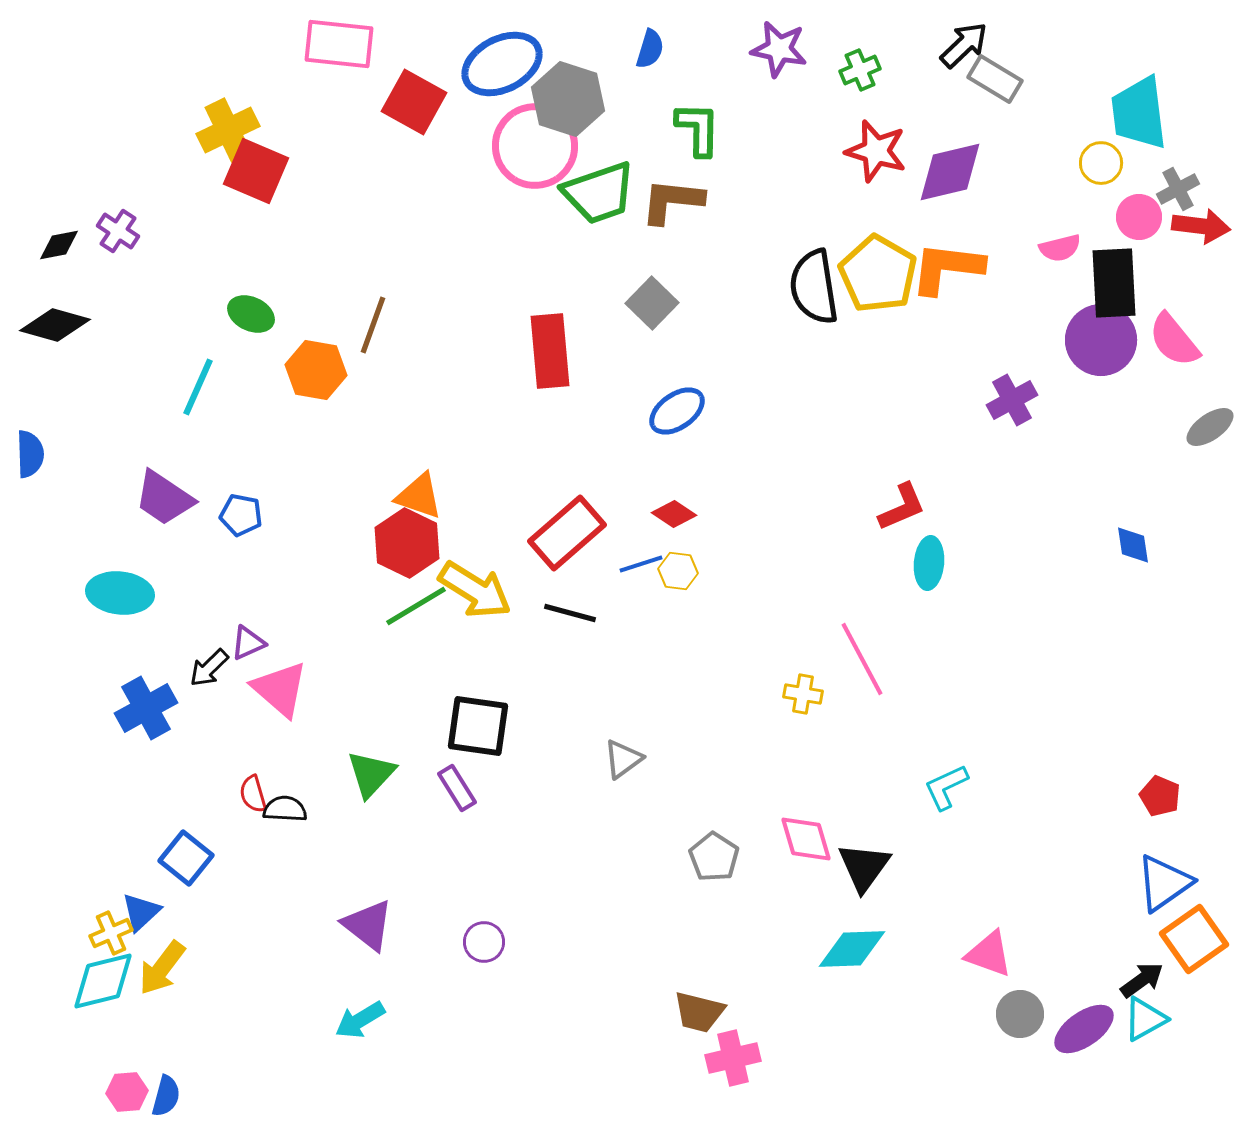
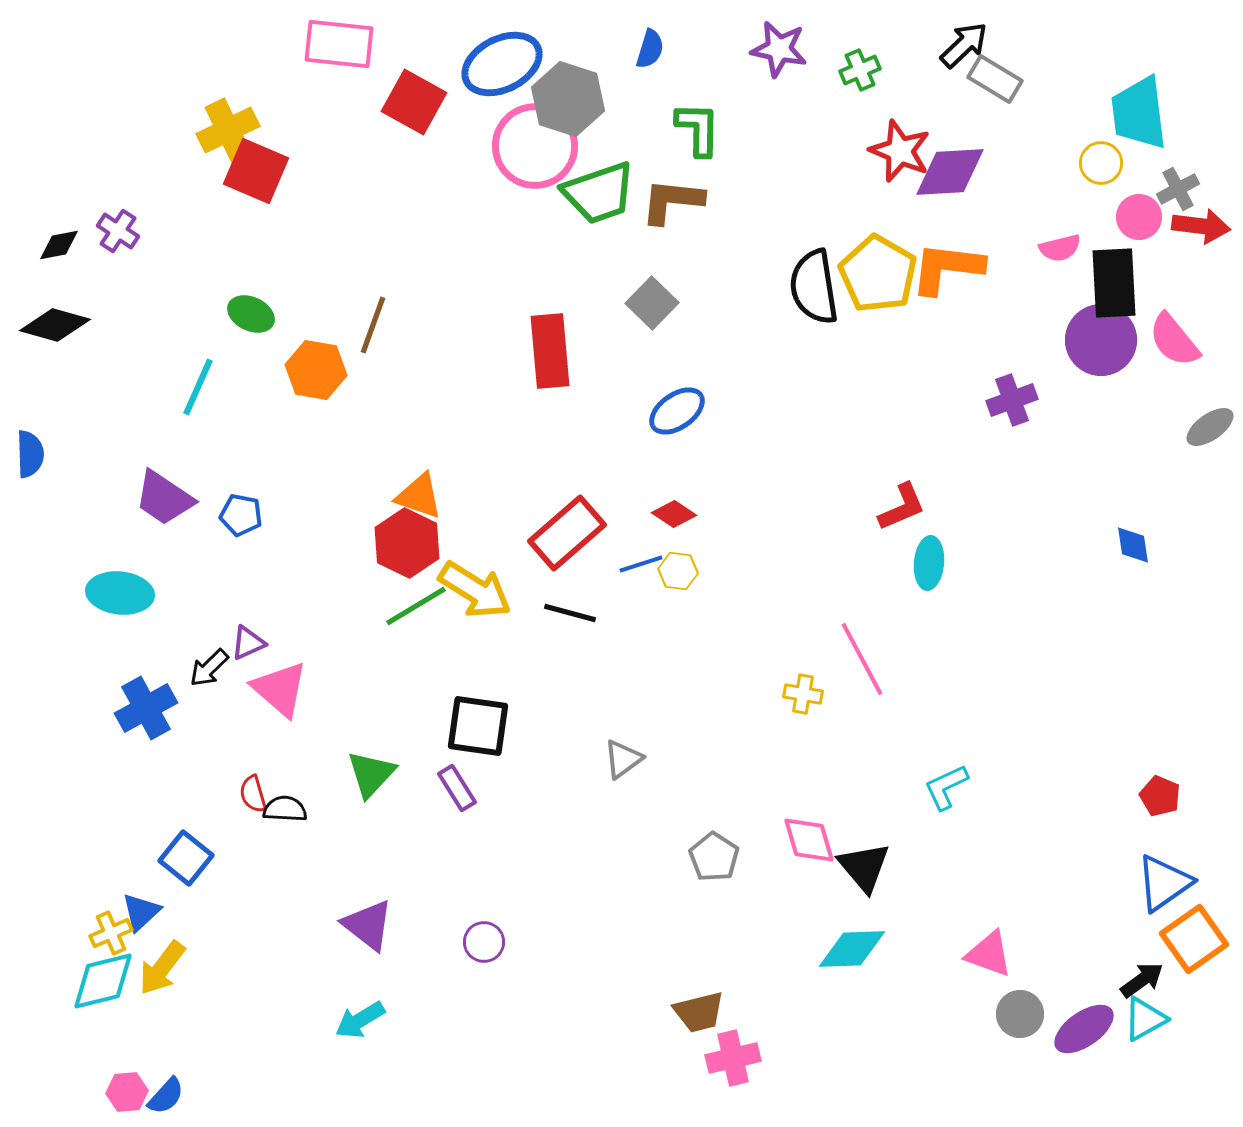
red star at (876, 151): moved 24 px right; rotated 6 degrees clockwise
purple diamond at (950, 172): rotated 10 degrees clockwise
purple cross at (1012, 400): rotated 9 degrees clockwise
pink diamond at (806, 839): moved 3 px right, 1 px down
black triangle at (864, 867): rotated 16 degrees counterclockwise
brown trapezoid at (699, 1012): rotated 28 degrees counterclockwise
blue semicircle at (166, 1096): rotated 27 degrees clockwise
